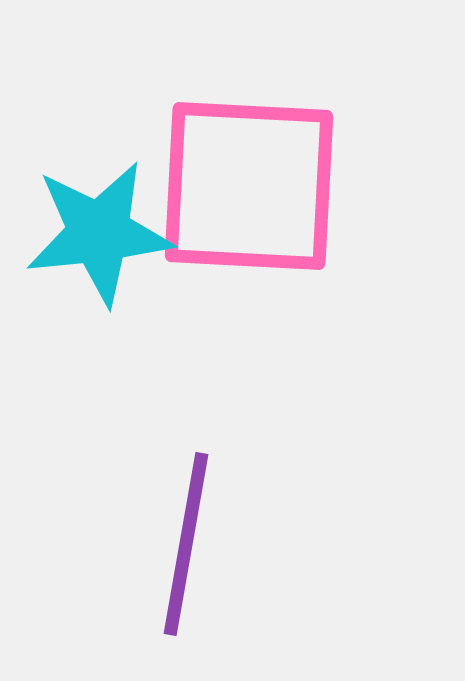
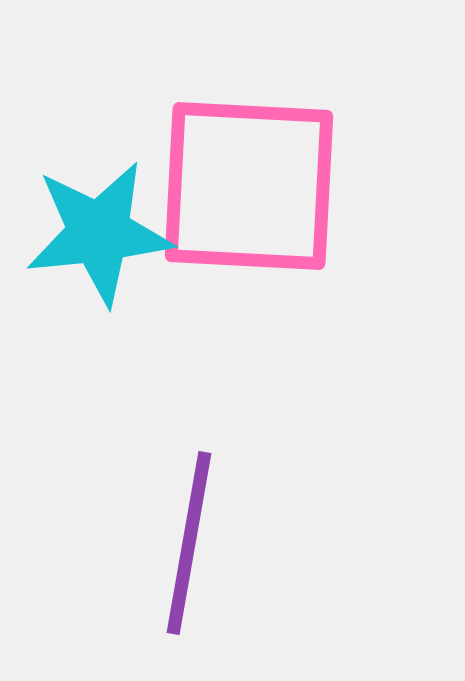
purple line: moved 3 px right, 1 px up
